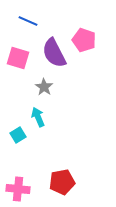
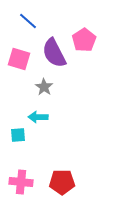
blue line: rotated 18 degrees clockwise
pink pentagon: rotated 20 degrees clockwise
pink square: moved 1 px right, 1 px down
cyan arrow: rotated 66 degrees counterclockwise
cyan square: rotated 28 degrees clockwise
red pentagon: rotated 10 degrees clockwise
pink cross: moved 3 px right, 7 px up
